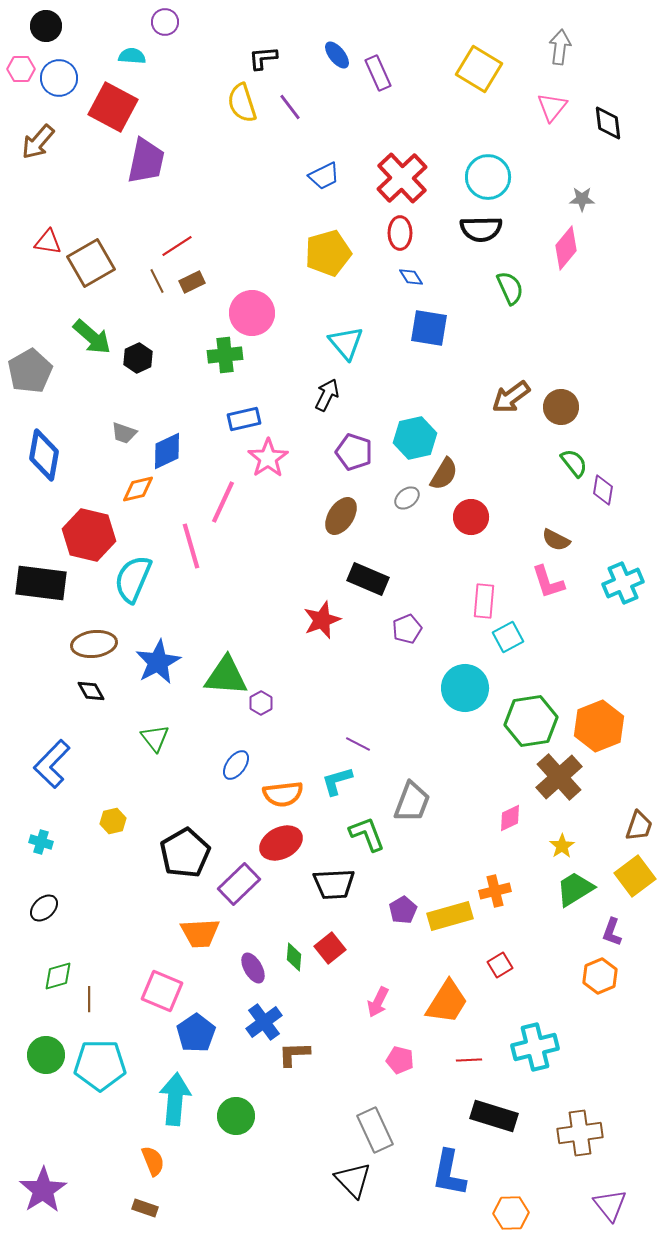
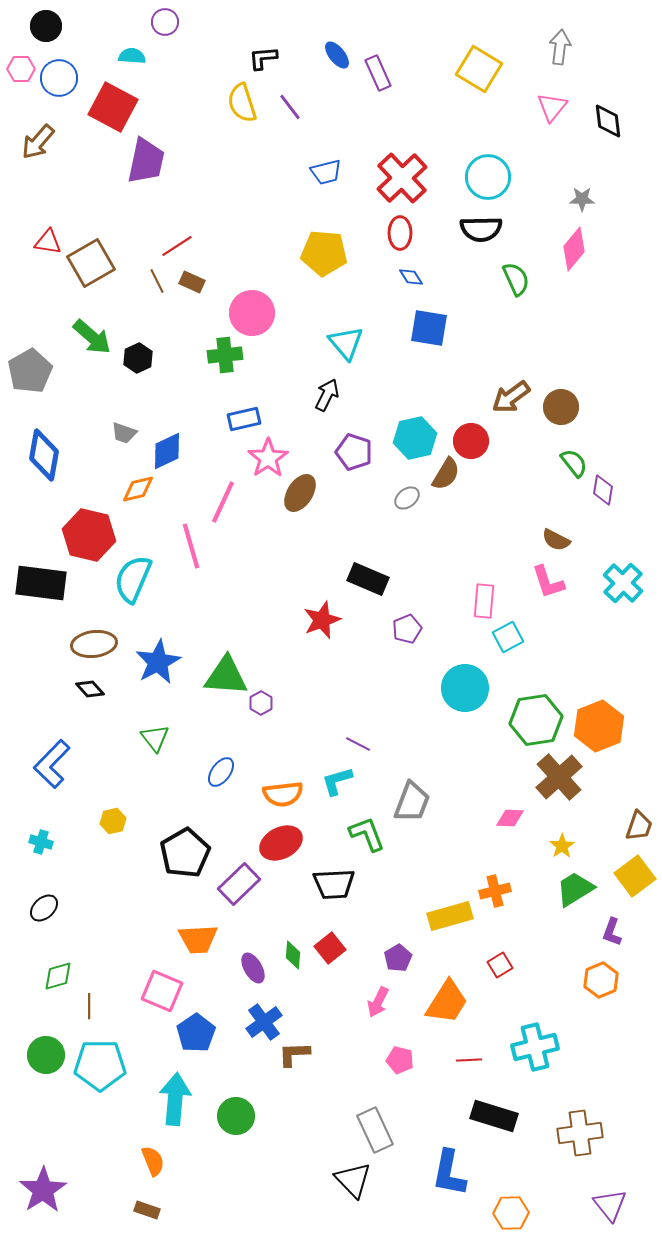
black diamond at (608, 123): moved 2 px up
blue trapezoid at (324, 176): moved 2 px right, 4 px up; rotated 12 degrees clockwise
pink diamond at (566, 248): moved 8 px right, 1 px down
yellow pentagon at (328, 253): moved 4 px left; rotated 21 degrees clockwise
brown rectangle at (192, 282): rotated 50 degrees clockwise
green semicircle at (510, 288): moved 6 px right, 9 px up
brown semicircle at (444, 474): moved 2 px right
brown ellipse at (341, 516): moved 41 px left, 23 px up
red circle at (471, 517): moved 76 px up
cyan cross at (623, 583): rotated 24 degrees counterclockwise
black diamond at (91, 691): moved 1 px left, 2 px up; rotated 12 degrees counterclockwise
green hexagon at (531, 721): moved 5 px right, 1 px up
blue ellipse at (236, 765): moved 15 px left, 7 px down
pink diamond at (510, 818): rotated 28 degrees clockwise
purple pentagon at (403, 910): moved 5 px left, 48 px down
orange trapezoid at (200, 933): moved 2 px left, 6 px down
green diamond at (294, 957): moved 1 px left, 2 px up
orange hexagon at (600, 976): moved 1 px right, 4 px down
brown line at (89, 999): moved 7 px down
brown rectangle at (145, 1208): moved 2 px right, 2 px down
